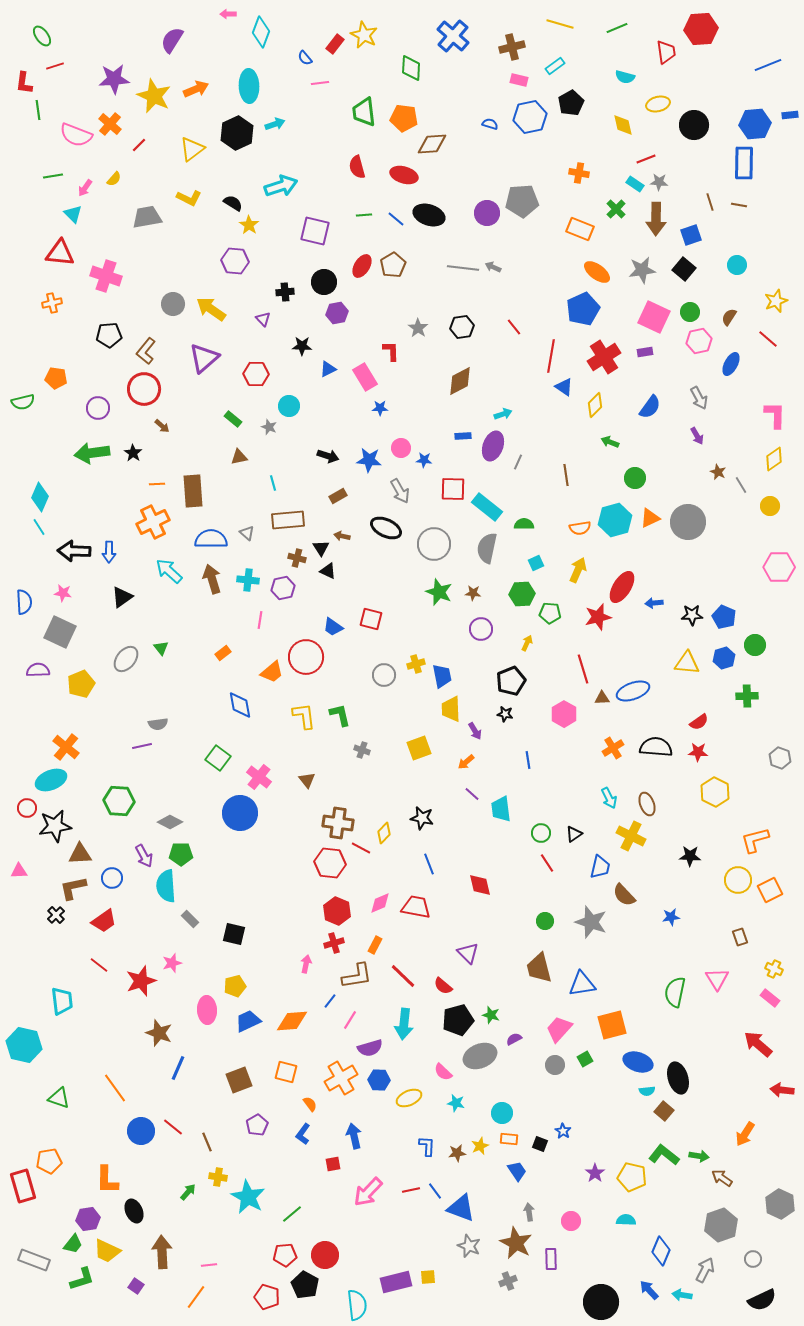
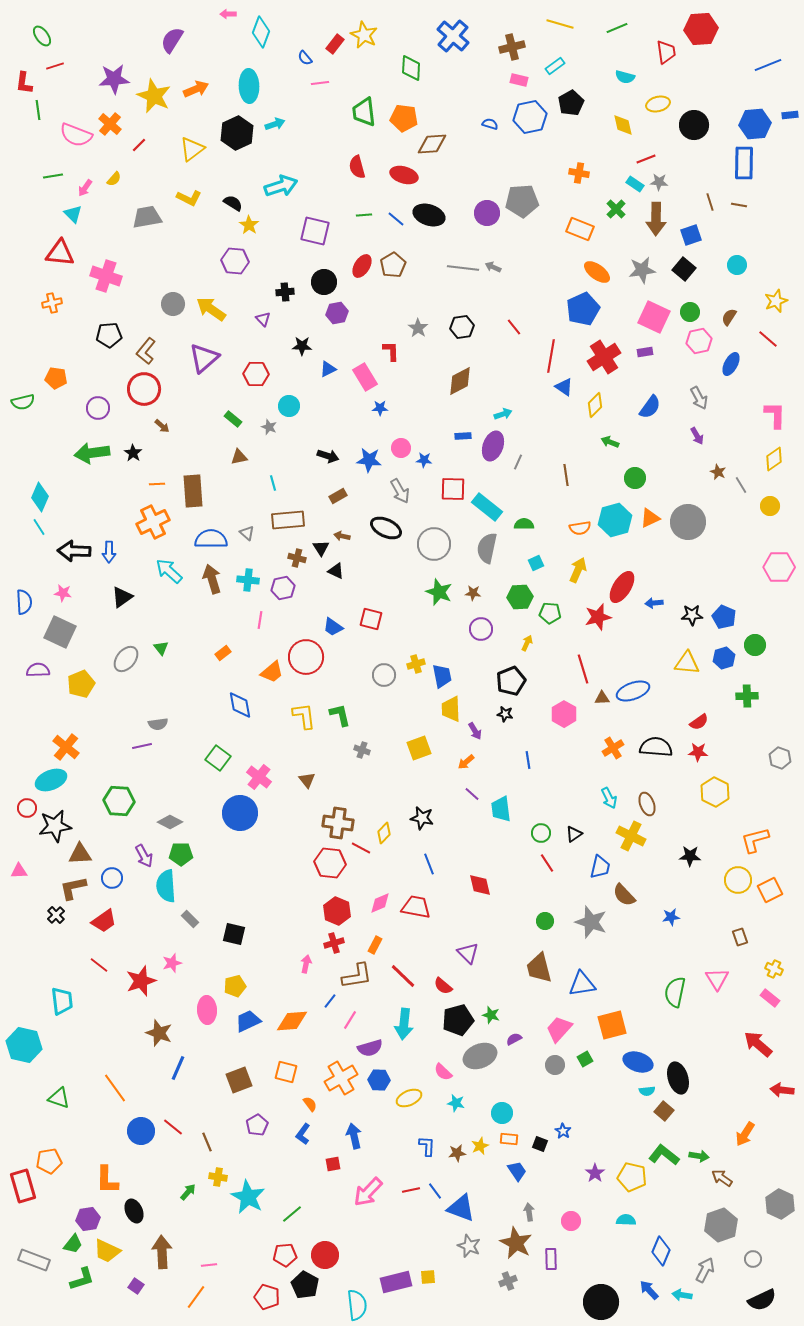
black triangle at (328, 571): moved 8 px right
green hexagon at (522, 594): moved 2 px left, 3 px down
